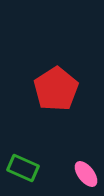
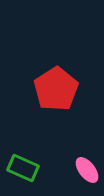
pink ellipse: moved 1 px right, 4 px up
